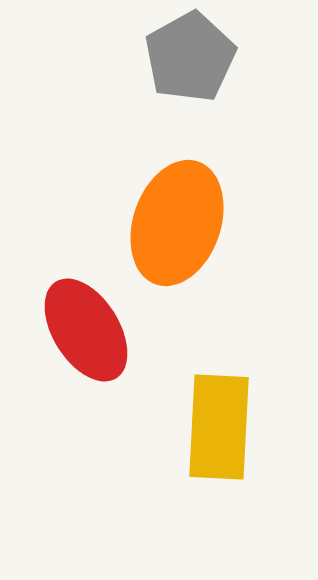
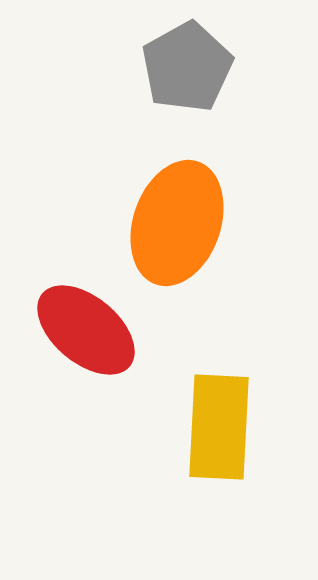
gray pentagon: moved 3 px left, 10 px down
red ellipse: rotated 18 degrees counterclockwise
